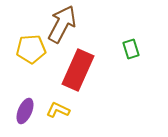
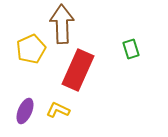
brown arrow: rotated 30 degrees counterclockwise
yellow pentagon: rotated 20 degrees counterclockwise
